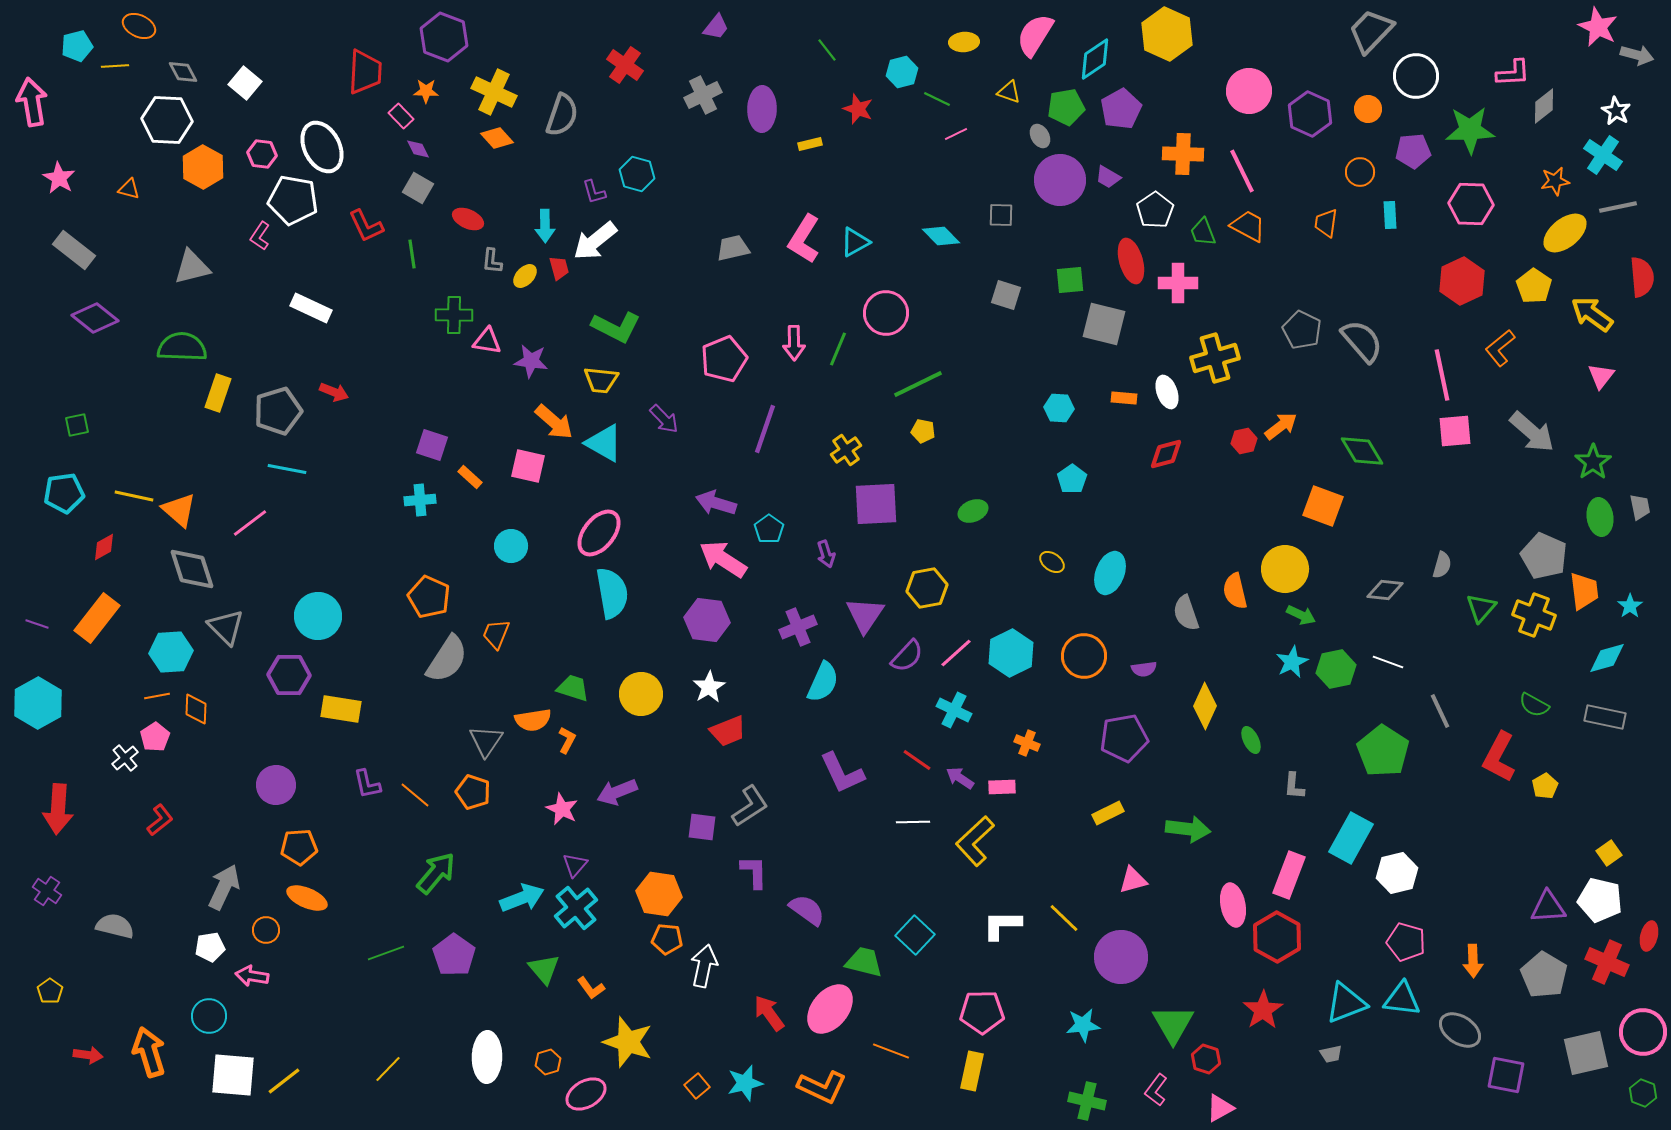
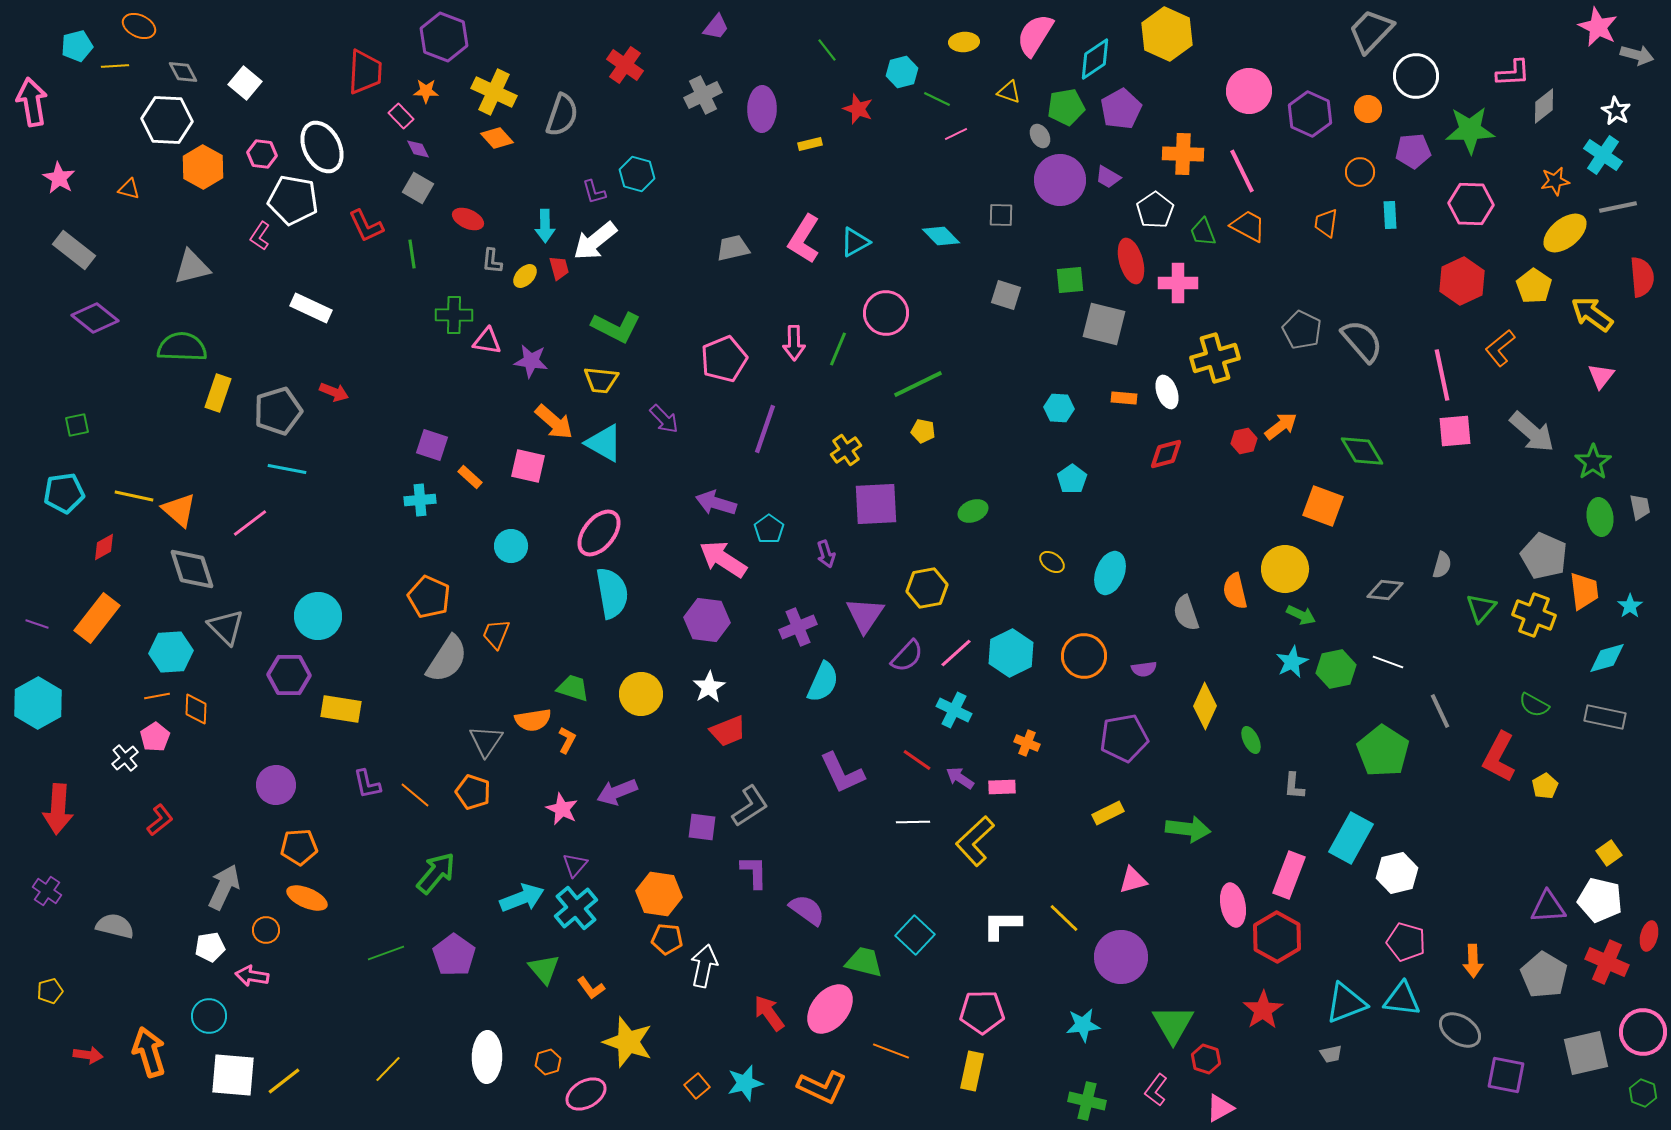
yellow pentagon at (50, 991): rotated 20 degrees clockwise
